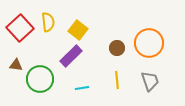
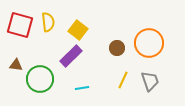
red square: moved 3 px up; rotated 32 degrees counterclockwise
yellow line: moved 6 px right; rotated 30 degrees clockwise
